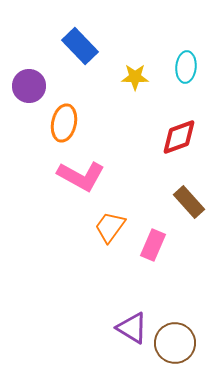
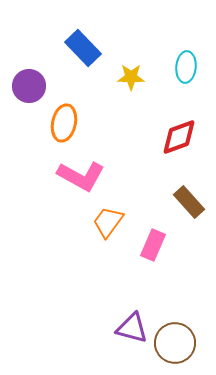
blue rectangle: moved 3 px right, 2 px down
yellow star: moved 4 px left
orange trapezoid: moved 2 px left, 5 px up
purple triangle: rotated 16 degrees counterclockwise
